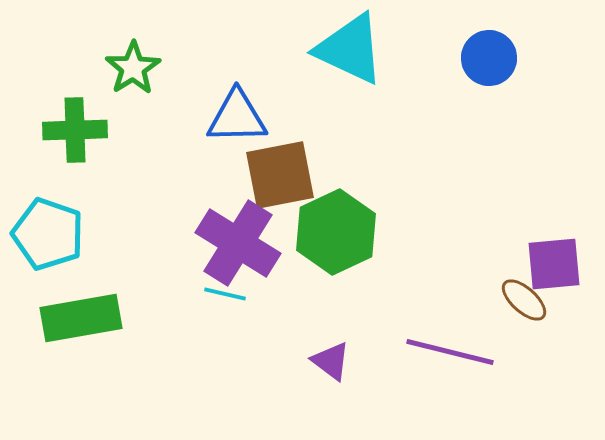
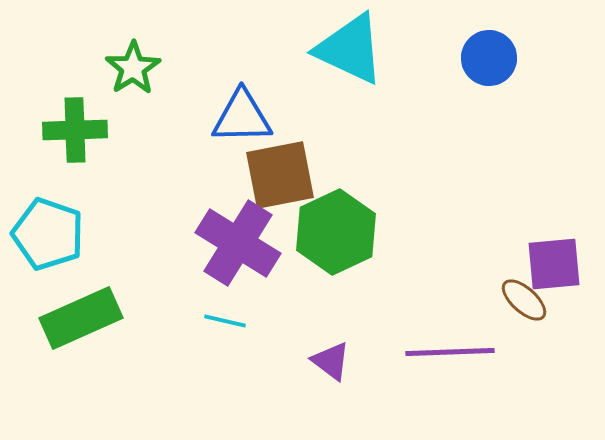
blue triangle: moved 5 px right
cyan line: moved 27 px down
green rectangle: rotated 14 degrees counterclockwise
purple line: rotated 16 degrees counterclockwise
